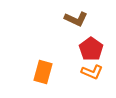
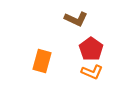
orange rectangle: moved 1 px left, 11 px up
